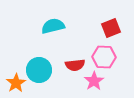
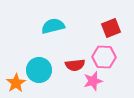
pink star: moved 1 px left; rotated 18 degrees clockwise
